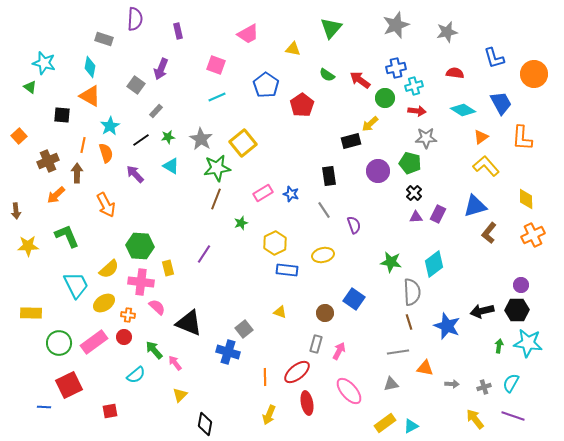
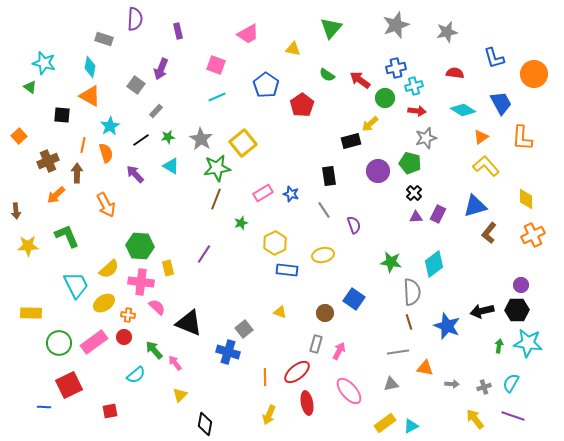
gray star at (426, 138): rotated 15 degrees counterclockwise
